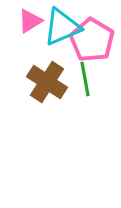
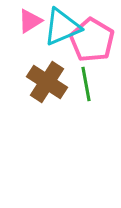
green line: moved 1 px right, 5 px down
